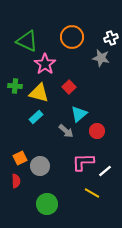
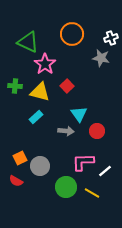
orange circle: moved 3 px up
green triangle: moved 1 px right, 1 px down
red square: moved 2 px left, 1 px up
yellow triangle: moved 1 px right, 1 px up
cyan triangle: rotated 24 degrees counterclockwise
gray arrow: rotated 35 degrees counterclockwise
red semicircle: rotated 120 degrees clockwise
green circle: moved 19 px right, 17 px up
